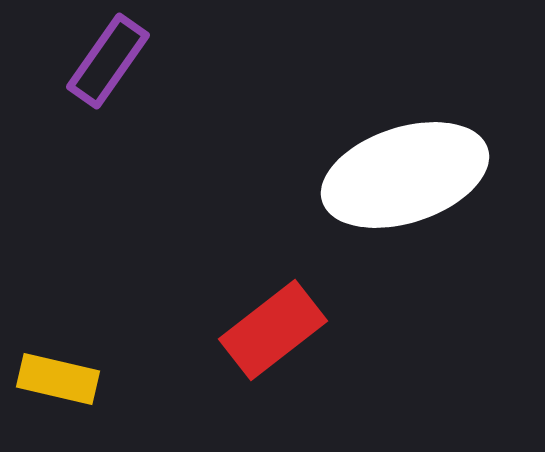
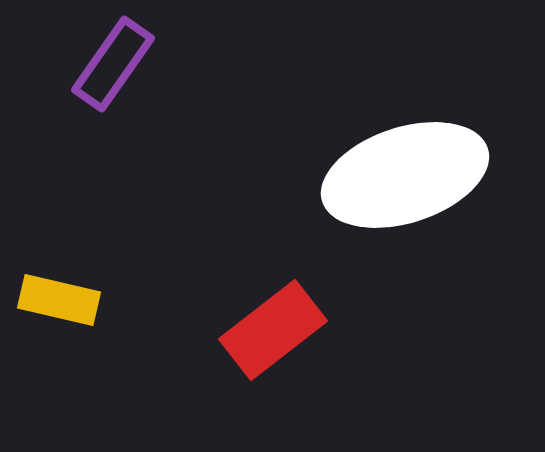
purple rectangle: moved 5 px right, 3 px down
yellow rectangle: moved 1 px right, 79 px up
